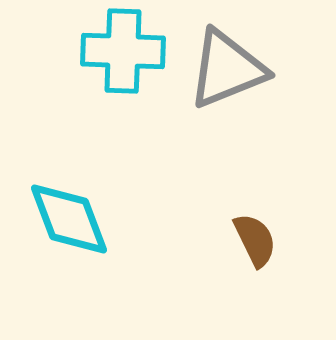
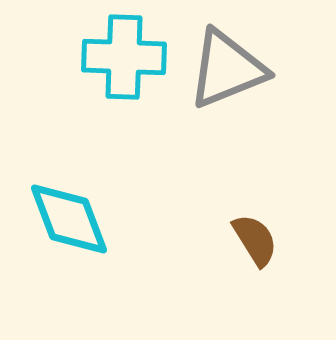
cyan cross: moved 1 px right, 6 px down
brown semicircle: rotated 6 degrees counterclockwise
